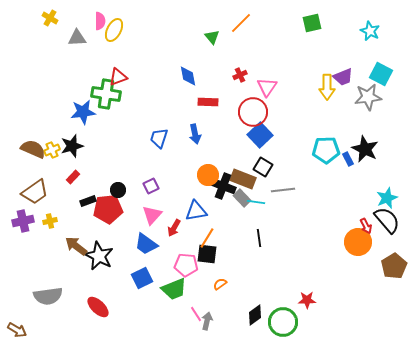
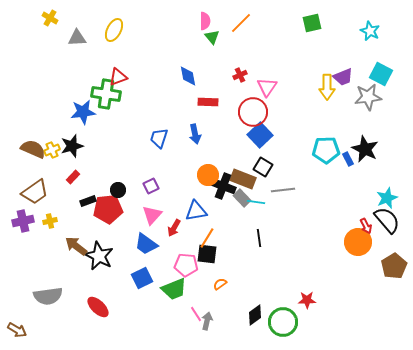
pink semicircle at (100, 21): moved 105 px right
